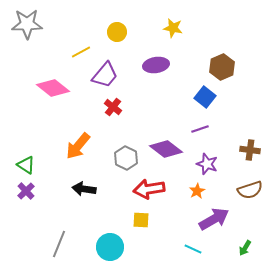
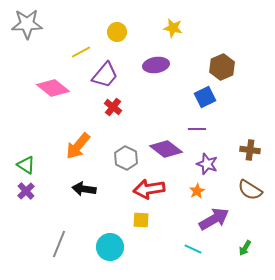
blue square: rotated 25 degrees clockwise
purple line: moved 3 px left; rotated 18 degrees clockwise
brown semicircle: rotated 50 degrees clockwise
